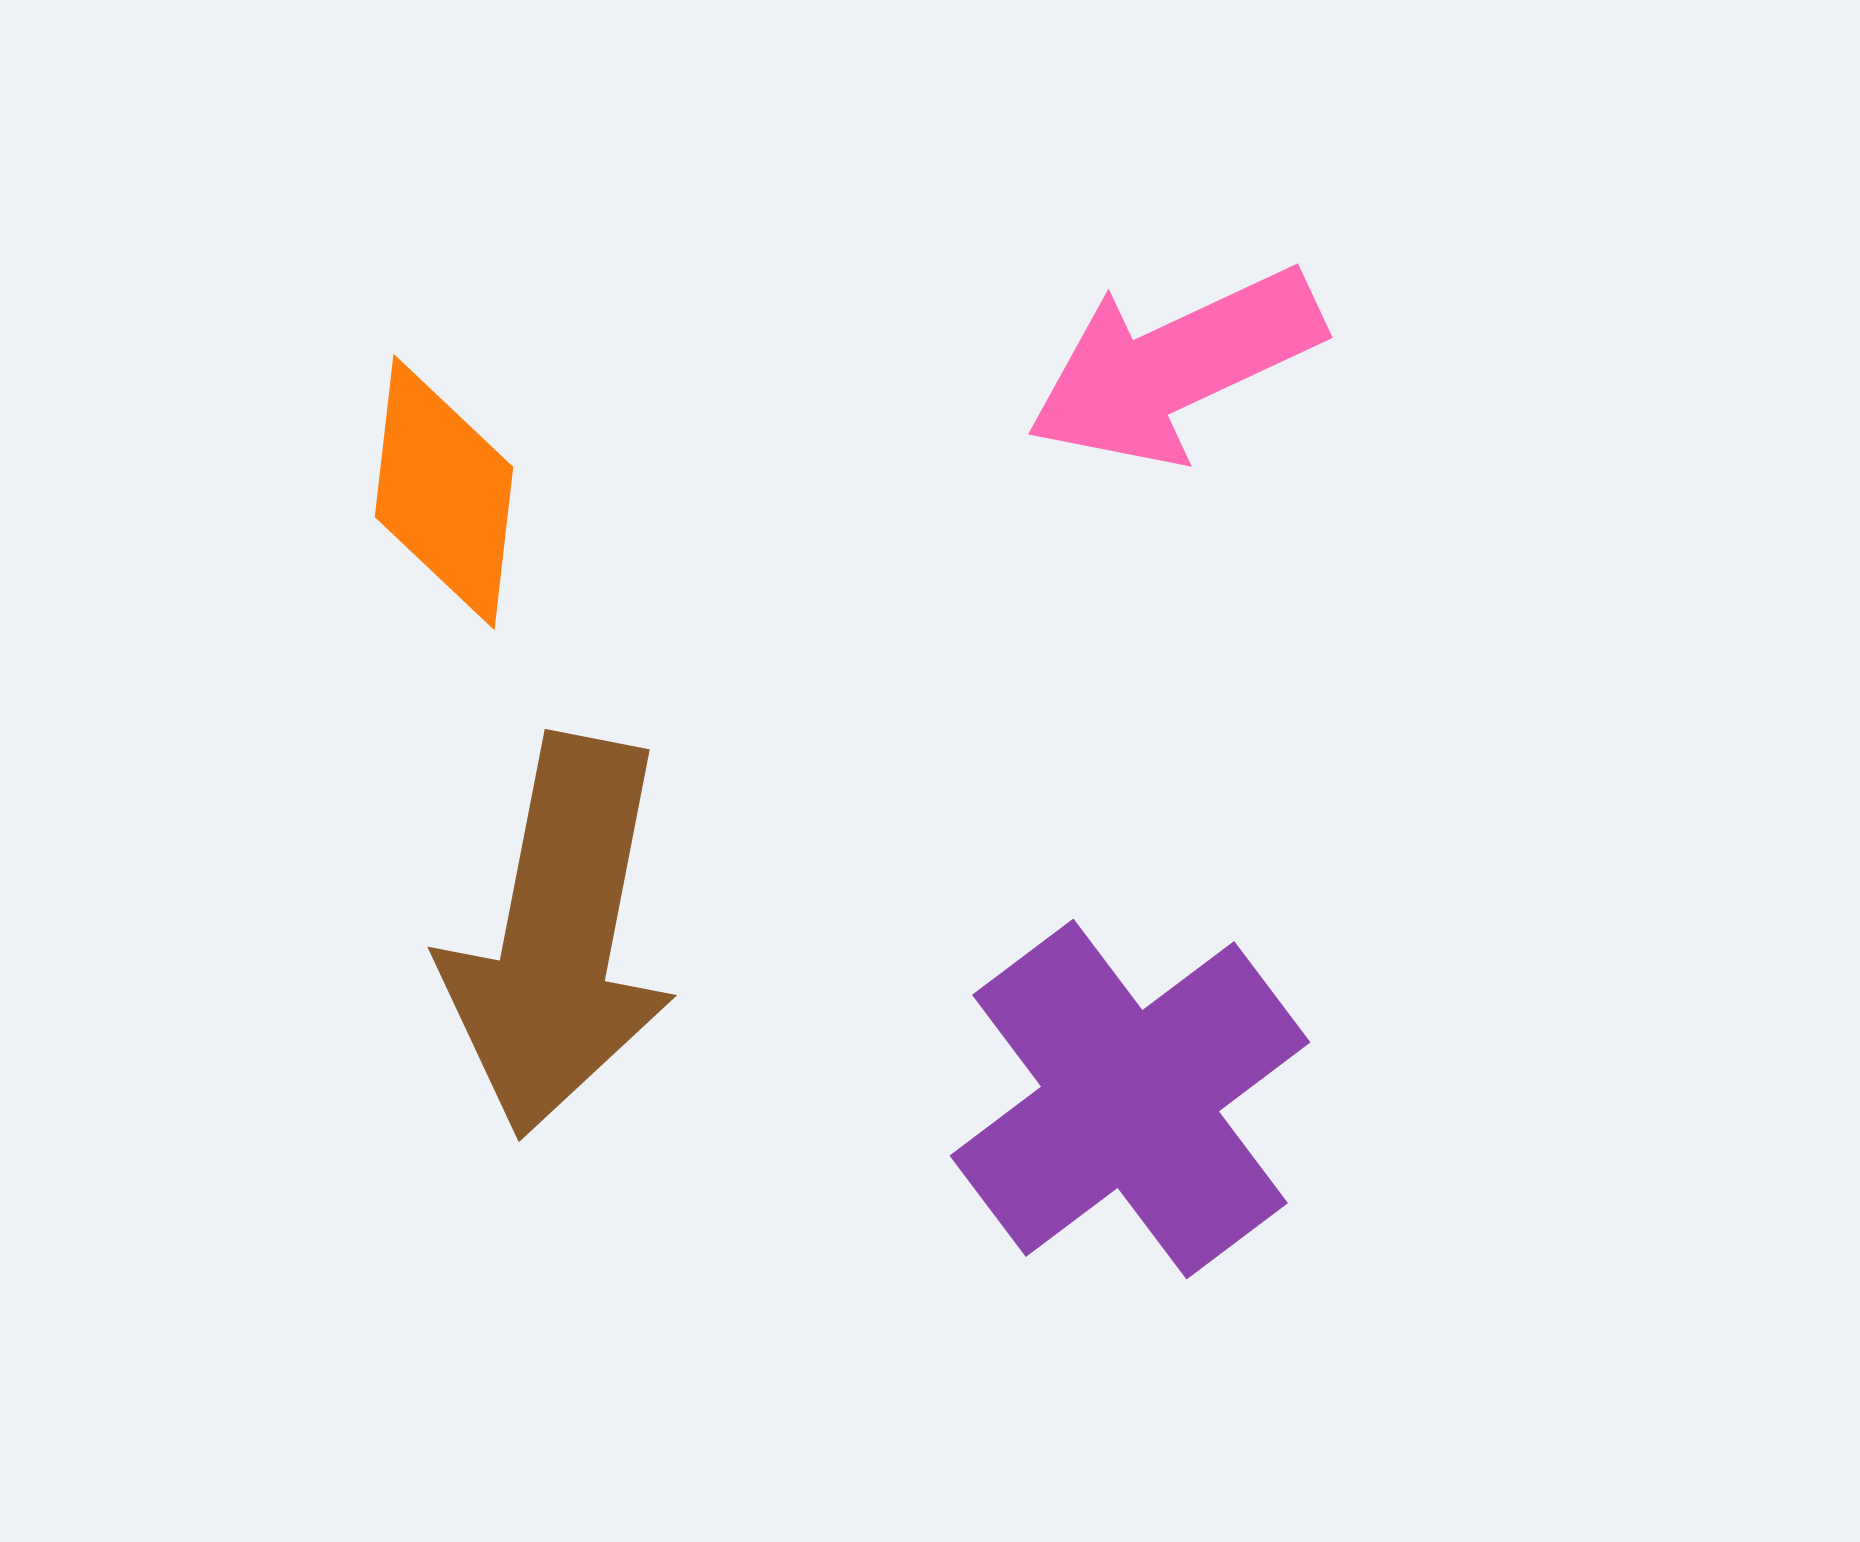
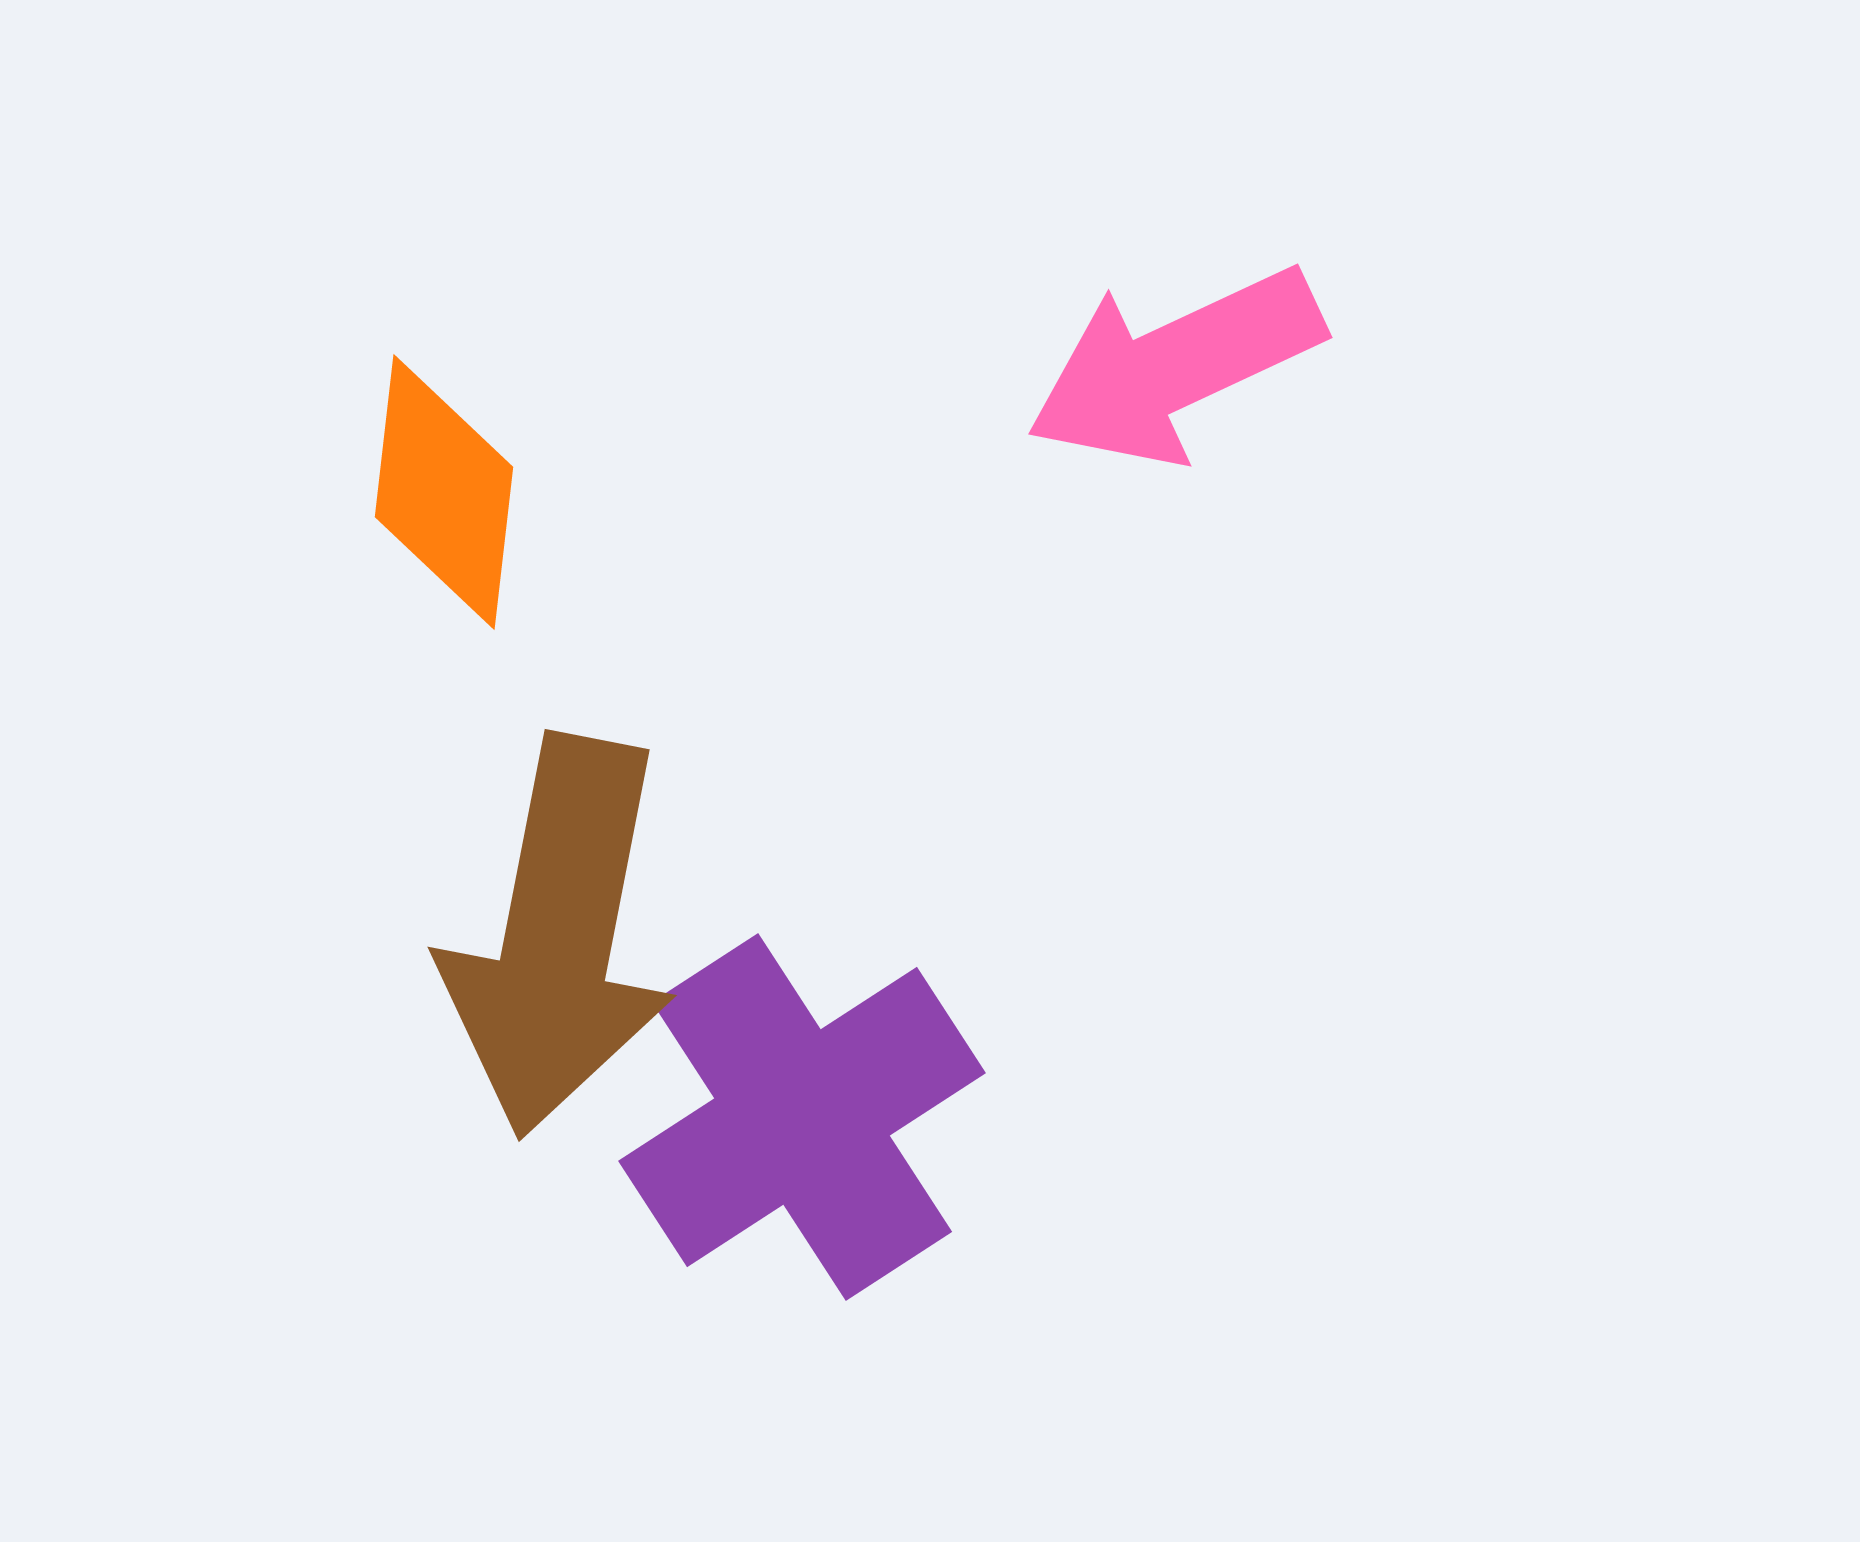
purple cross: moved 328 px left, 18 px down; rotated 4 degrees clockwise
